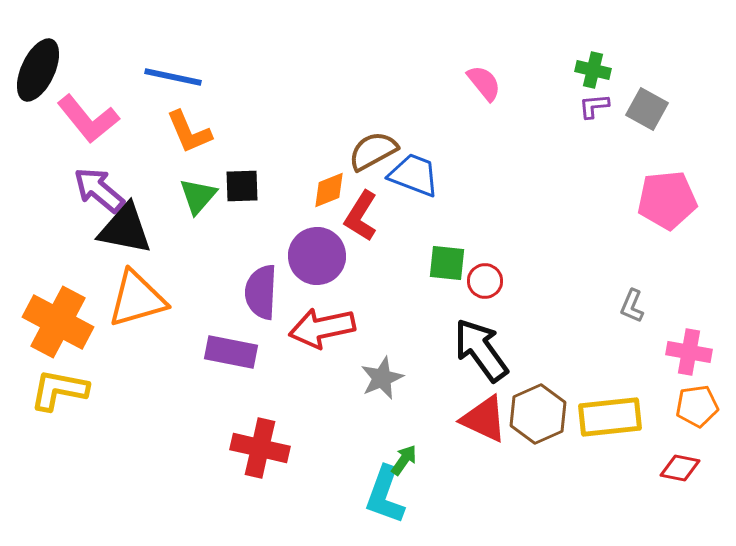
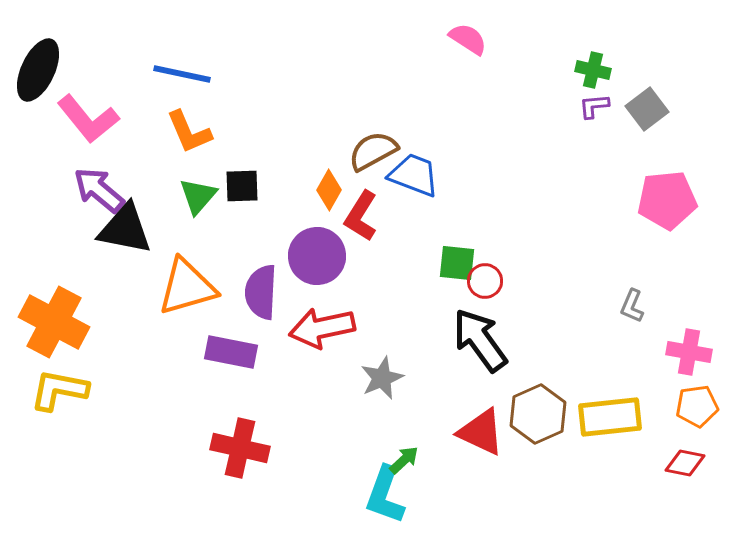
blue line: moved 9 px right, 3 px up
pink semicircle: moved 16 px left, 44 px up; rotated 18 degrees counterclockwise
gray square: rotated 24 degrees clockwise
orange diamond: rotated 39 degrees counterclockwise
green square: moved 10 px right
orange triangle: moved 50 px right, 12 px up
orange cross: moved 4 px left
black arrow: moved 1 px left, 10 px up
red triangle: moved 3 px left, 13 px down
red cross: moved 20 px left
green arrow: rotated 12 degrees clockwise
red diamond: moved 5 px right, 5 px up
